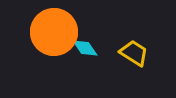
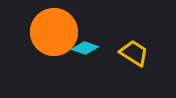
cyan diamond: rotated 36 degrees counterclockwise
